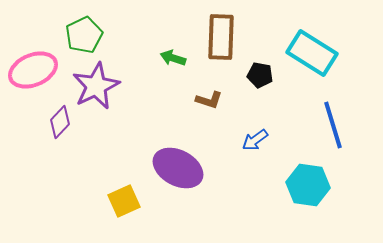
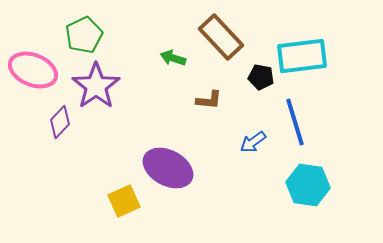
brown rectangle: rotated 45 degrees counterclockwise
cyan rectangle: moved 10 px left, 3 px down; rotated 39 degrees counterclockwise
pink ellipse: rotated 45 degrees clockwise
black pentagon: moved 1 px right, 2 px down
purple star: rotated 9 degrees counterclockwise
brown L-shape: rotated 12 degrees counterclockwise
blue line: moved 38 px left, 3 px up
blue arrow: moved 2 px left, 2 px down
purple ellipse: moved 10 px left
